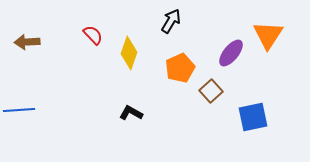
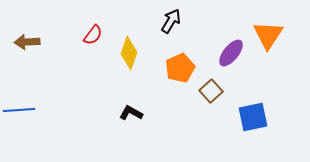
red semicircle: rotated 80 degrees clockwise
